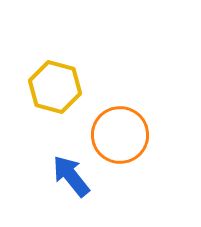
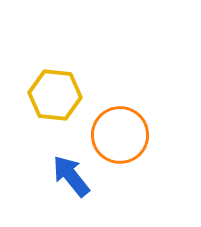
yellow hexagon: moved 8 px down; rotated 9 degrees counterclockwise
